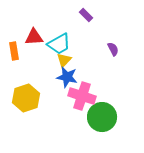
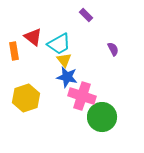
red triangle: moved 1 px left; rotated 42 degrees clockwise
yellow triangle: rotated 21 degrees counterclockwise
